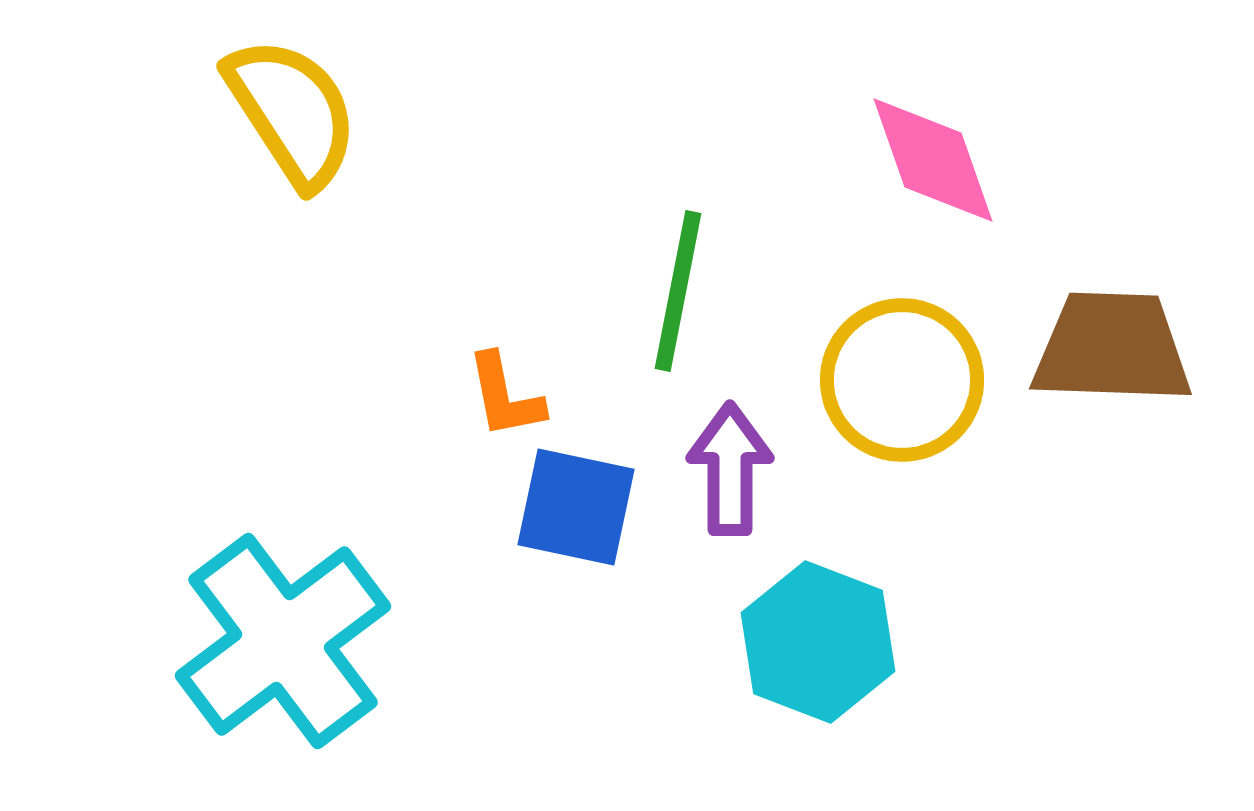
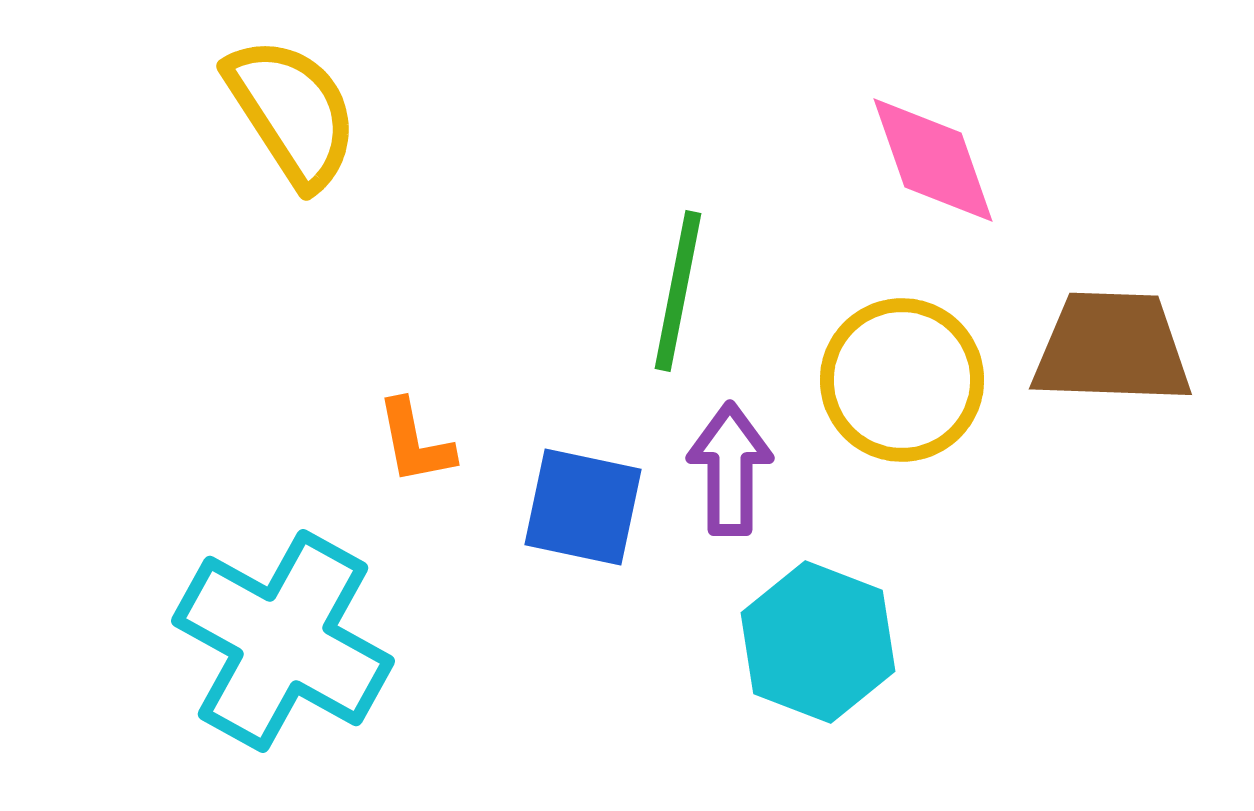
orange L-shape: moved 90 px left, 46 px down
blue square: moved 7 px right
cyan cross: rotated 24 degrees counterclockwise
